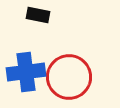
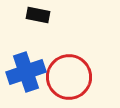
blue cross: rotated 12 degrees counterclockwise
